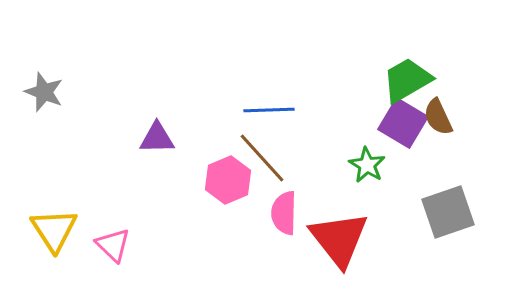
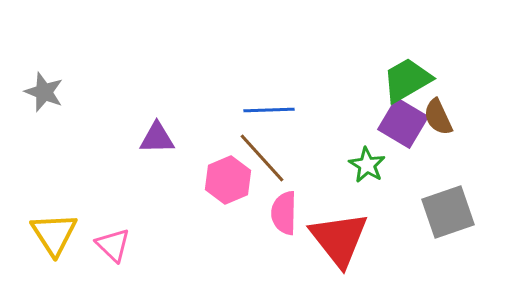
yellow triangle: moved 4 px down
